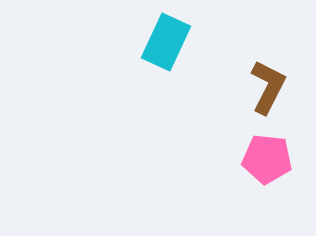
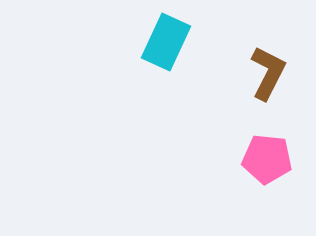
brown L-shape: moved 14 px up
